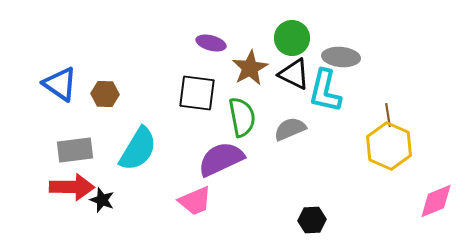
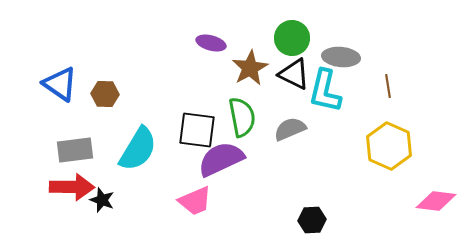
black square: moved 37 px down
brown line: moved 29 px up
pink diamond: rotated 30 degrees clockwise
